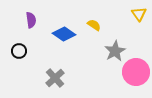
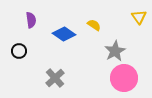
yellow triangle: moved 3 px down
pink circle: moved 12 px left, 6 px down
